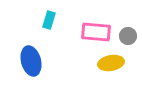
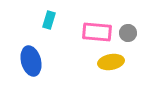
pink rectangle: moved 1 px right
gray circle: moved 3 px up
yellow ellipse: moved 1 px up
